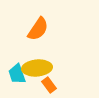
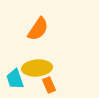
cyan trapezoid: moved 2 px left, 5 px down
orange rectangle: rotated 14 degrees clockwise
